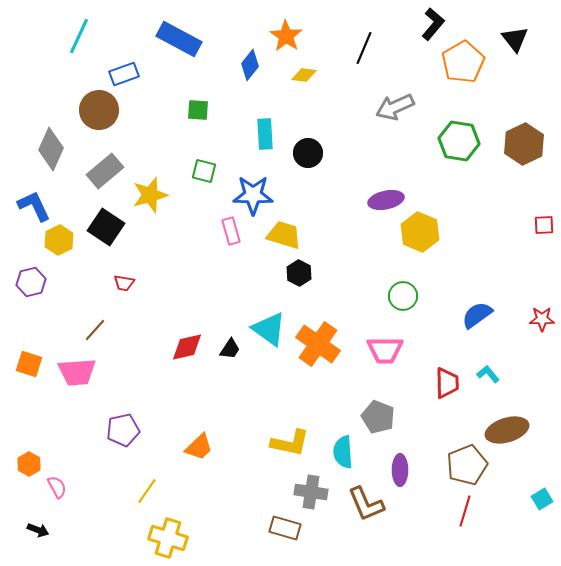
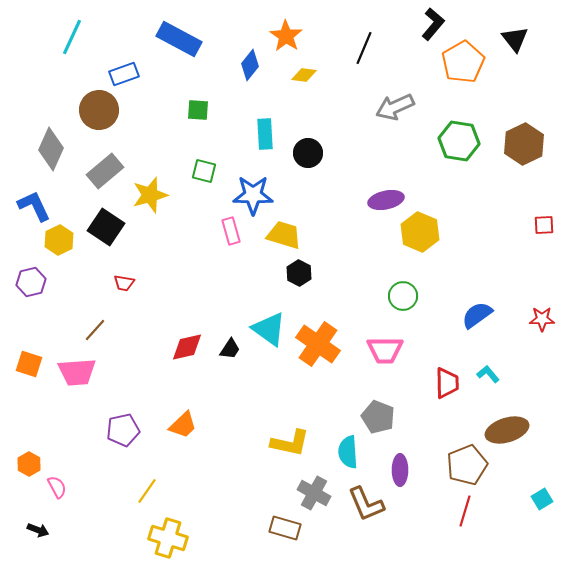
cyan line at (79, 36): moved 7 px left, 1 px down
orange trapezoid at (199, 447): moved 16 px left, 22 px up
cyan semicircle at (343, 452): moved 5 px right
gray cross at (311, 492): moved 3 px right, 1 px down; rotated 20 degrees clockwise
